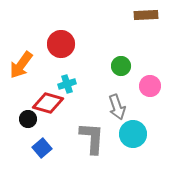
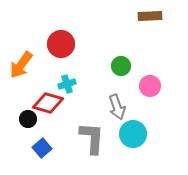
brown rectangle: moved 4 px right, 1 px down
